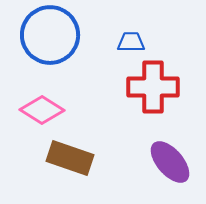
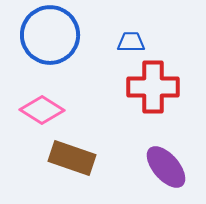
brown rectangle: moved 2 px right
purple ellipse: moved 4 px left, 5 px down
